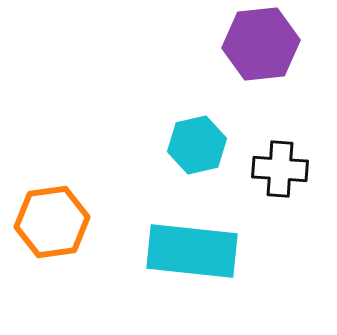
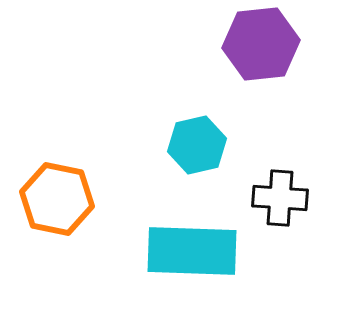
black cross: moved 29 px down
orange hexagon: moved 5 px right, 23 px up; rotated 20 degrees clockwise
cyan rectangle: rotated 4 degrees counterclockwise
